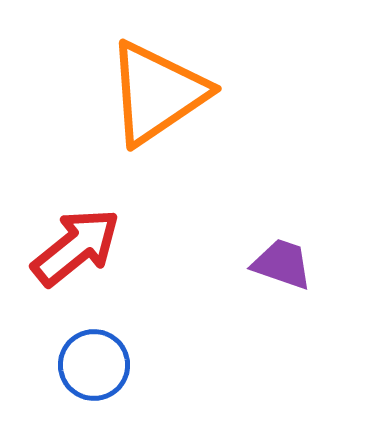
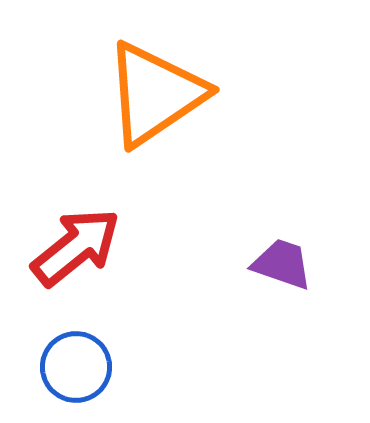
orange triangle: moved 2 px left, 1 px down
blue circle: moved 18 px left, 2 px down
